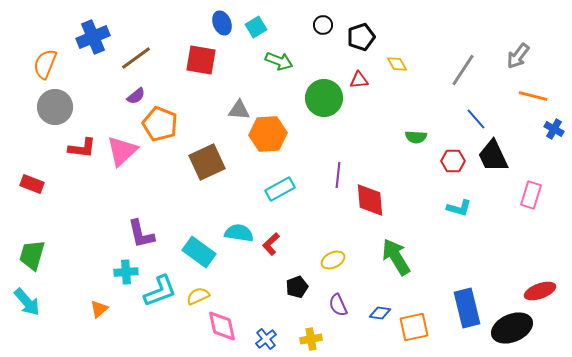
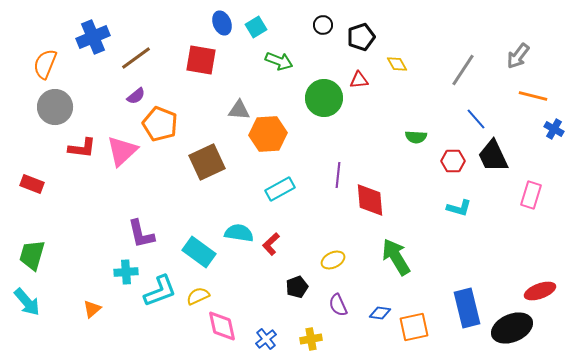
orange triangle at (99, 309): moved 7 px left
